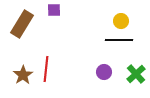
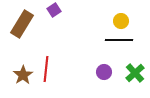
purple square: rotated 32 degrees counterclockwise
green cross: moved 1 px left, 1 px up
